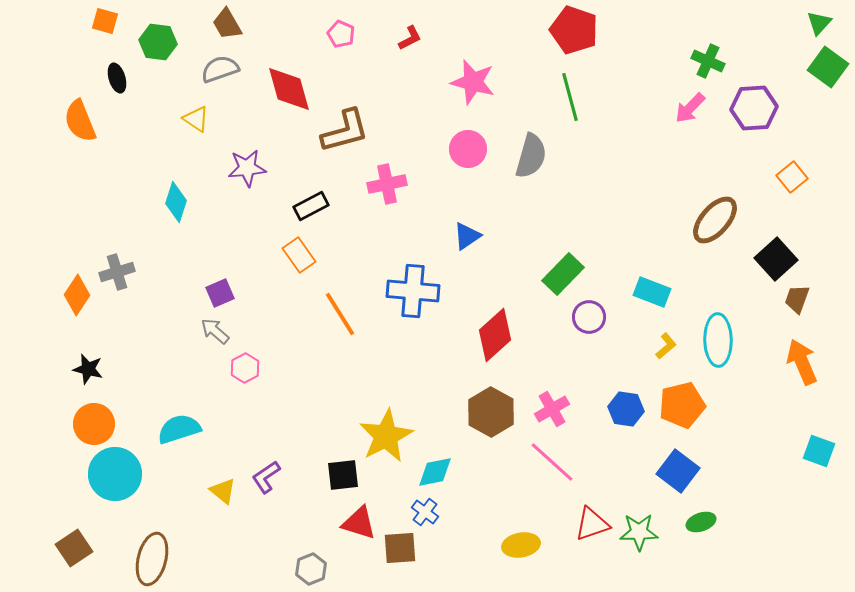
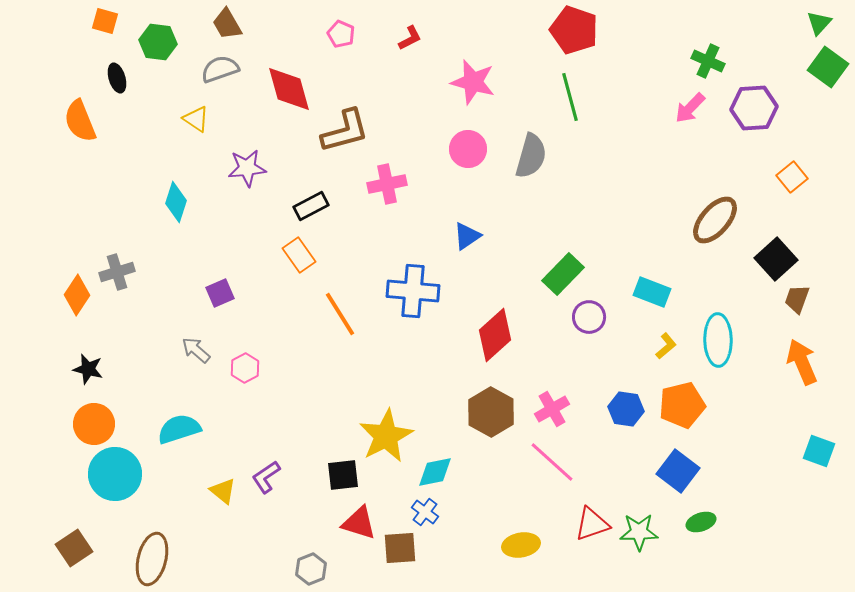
gray arrow at (215, 331): moved 19 px left, 19 px down
